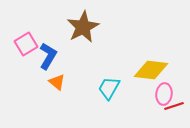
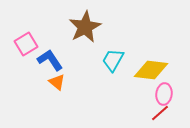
brown star: moved 2 px right
blue L-shape: moved 2 px right, 4 px down; rotated 64 degrees counterclockwise
cyan trapezoid: moved 4 px right, 28 px up
red line: moved 14 px left, 7 px down; rotated 24 degrees counterclockwise
